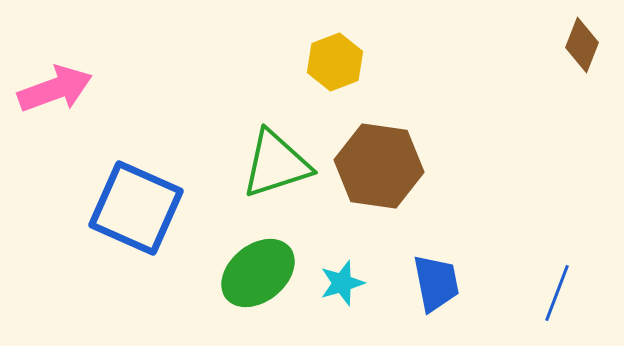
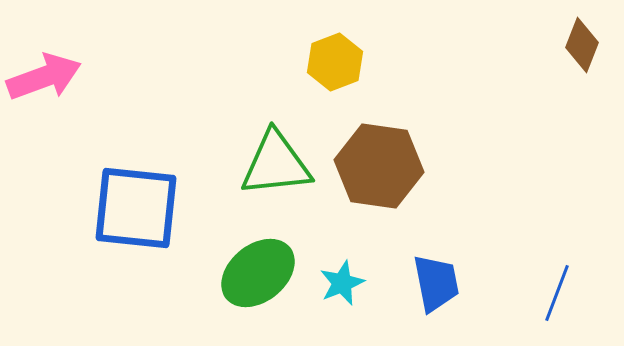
pink arrow: moved 11 px left, 12 px up
green triangle: rotated 12 degrees clockwise
blue square: rotated 18 degrees counterclockwise
cyan star: rotated 6 degrees counterclockwise
